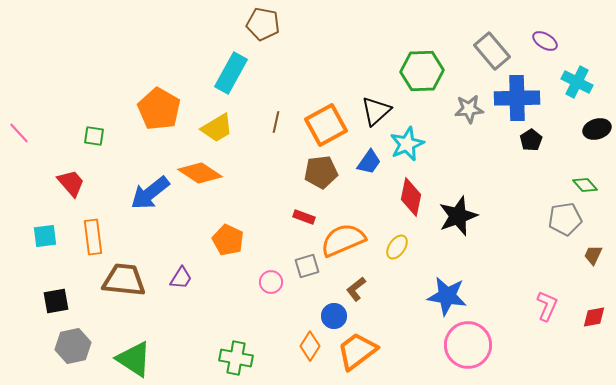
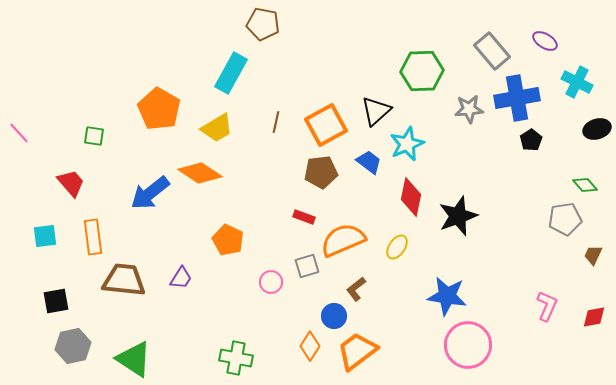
blue cross at (517, 98): rotated 9 degrees counterclockwise
blue trapezoid at (369, 162): rotated 88 degrees counterclockwise
